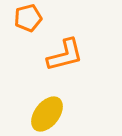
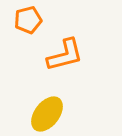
orange pentagon: moved 2 px down
